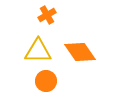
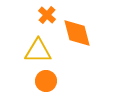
orange cross: rotated 18 degrees counterclockwise
orange diamond: moved 3 px left, 19 px up; rotated 20 degrees clockwise
